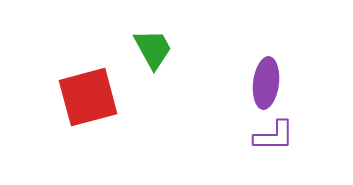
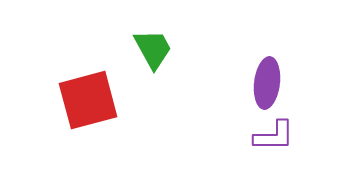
purple ellipse: moved 1 px right
red square: moved 3 px down
